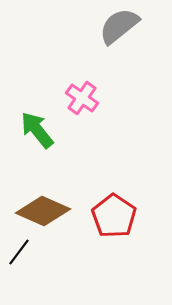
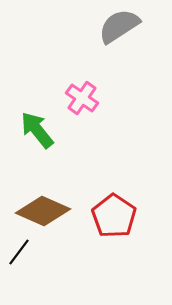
gray semicircle: rotated 6 degrees clockwise
